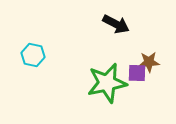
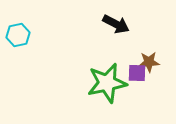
cyan hexagon: moved 15 px left, 20 px up; rotated 25 degrees counterclockwise
